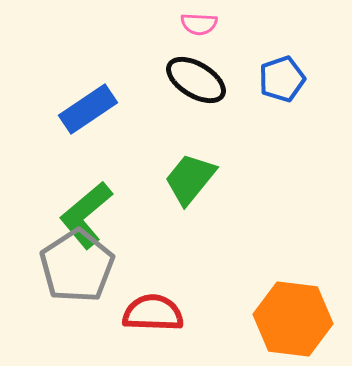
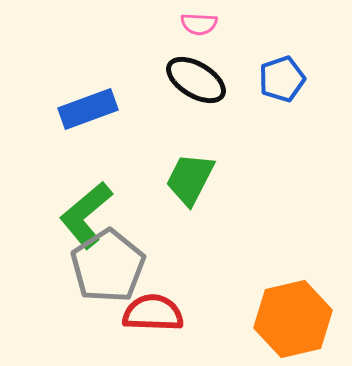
blue rectangle: rotated 14 degrees clockwise
green trapezoid: rotated 12 degrees counterclockwise
gray pentagon: moved 31 px right
orange hexagon: rotated 20 degrees counterclockwise
